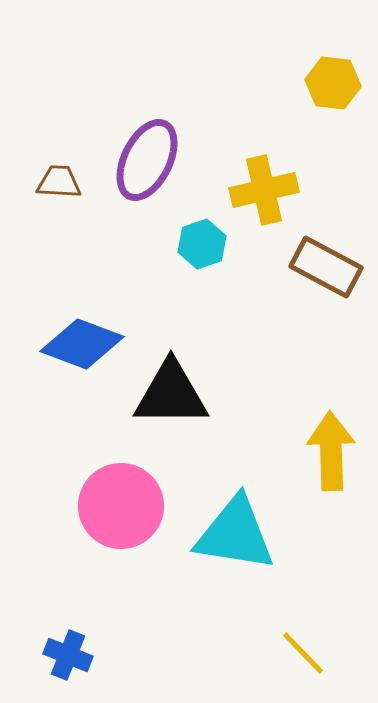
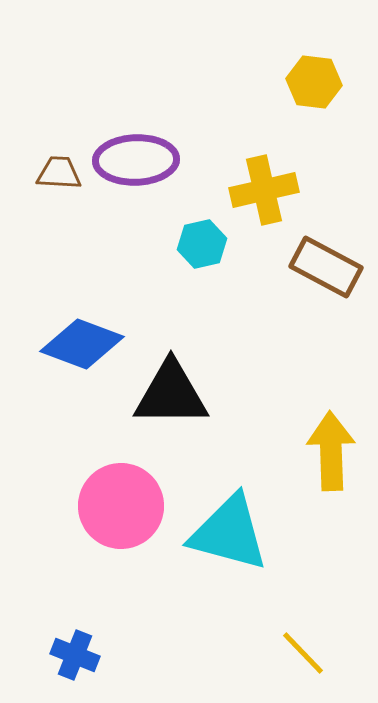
yellow hexagon: moved 19 px left, 1 px up
purple ellipse: moved 11 px left; rotated 62 degrees clockwise
brown trapezoid: moved 9 px up
cyan hexagon: rotated 6 degrees clockwise
cyan triangle: moved 6 px left, 1 px up; rotated 6 degrees clockwise
blue cross: moved 7 px right
